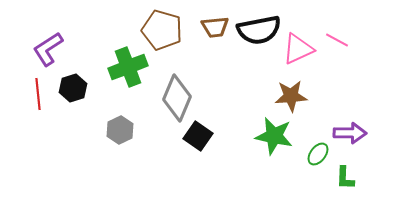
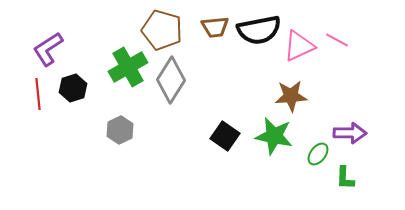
pink triangle: moved 1 px right, 3 px up
green cross: rotated 9 degrees counterclockwise
gray diamond: moved 6 px left, 18 px up; rotated 9 degrees clockwise
black square: moved 27 px right
